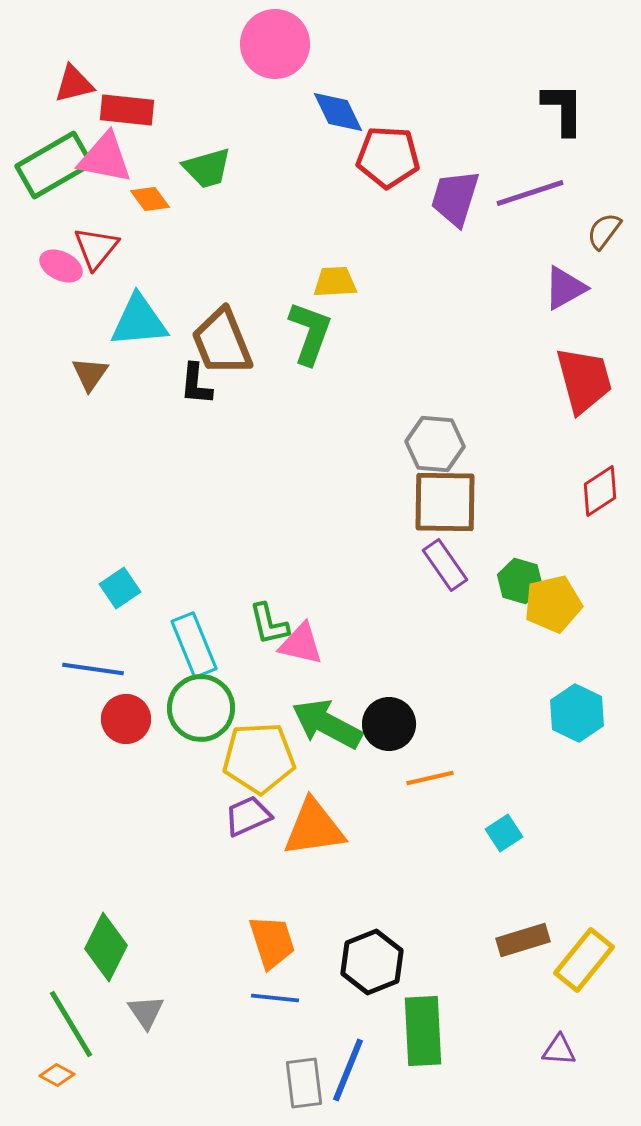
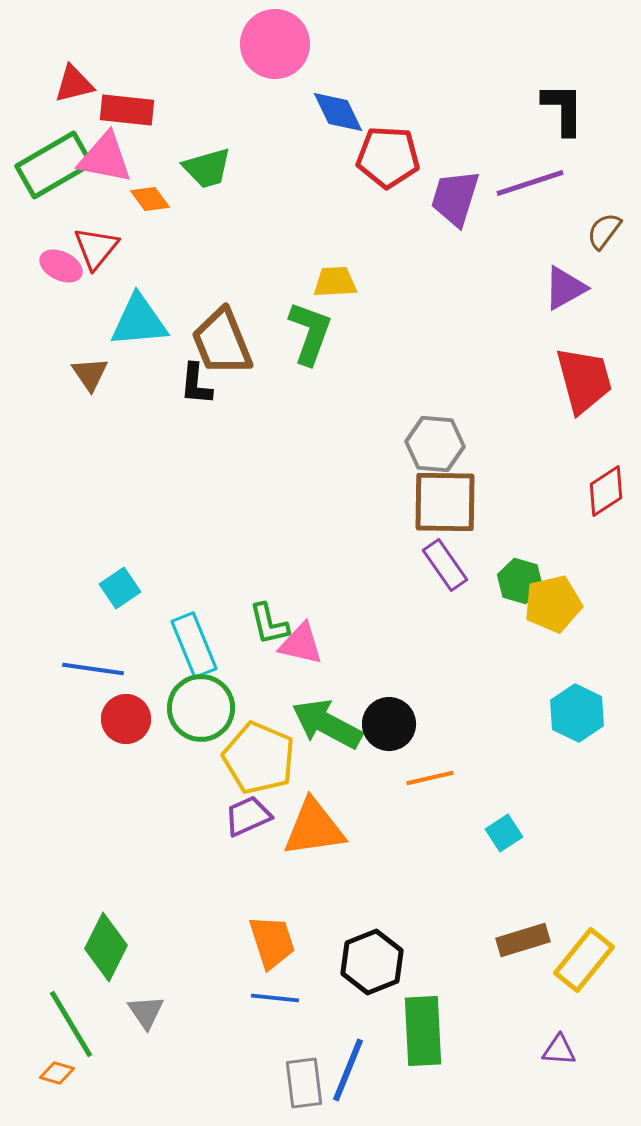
purple line at (530, 193): moved 10 px up
brown triangle at (90, 374): rotated 9 degrees counterclockwise
red diamond at (600, 491): moved 6 px right
yellow pentagon at (259, 758): rotated 26 degrees clockwise
orange diamond at (57, 1075): moved 2 px up; rotated 12 degrees counterclockwise
